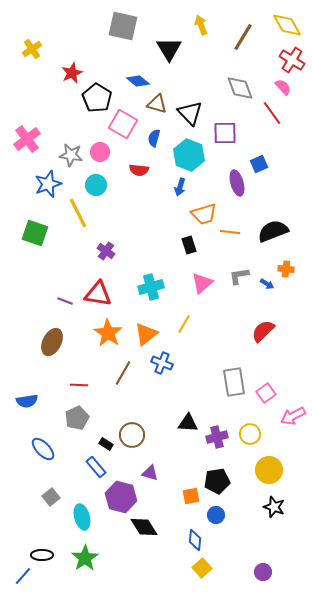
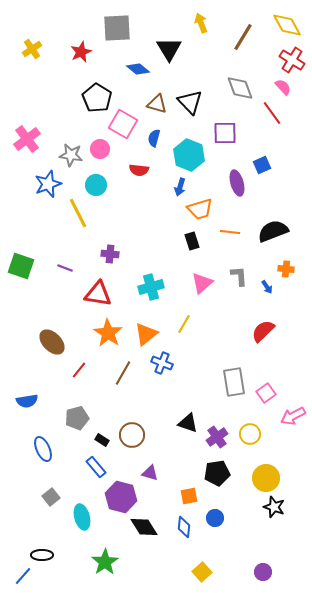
yellow arrow at (201, 25): moved 2 px up
gray square at (123, 26): moved 6 px left, 2 px down; rotated 16 degrees counterclockwise
red star at (72, 73): moved 9 px right, 21 px up
blue diamond at (138, 81): moved 12 px up
black triangle at (190, 113): moved 11 px up
pink circle at (100, 152): moved 3 px up
blue square at (259, 164): moved 3 px right, 1 px down
orange trapezoid at (204, 214): moved 4 px left, 5 px up
green square at (35, 233): moved 14 px left, 33 px down
black rectangle at (189, 245): moved 3 px right, 4 px up
purple cross at (106, 251): moved 4 px right, 3 px down; rotated 30 degrees counterclockwise
gray L-shape at (239, 276): rotated 95 degrees clockwise
blue arrow at (267, 284): moved 3 px down; rotated 24 degrees clockwise
purple line at (65, 301): moved 33 px up
brown ellipse at (52, 342): rotated 72 degrees counterclockwise
red line at (79, 385): moved 15 px up; rotated 54 degrees counterclockwise
gray pentagon at (77, 418): rotated 10 degrees clockwise
black triangle at (188, 423): rotated 15 degrees clockwise
purple cross at (217, 437): rotated 20 degrees counterclockwise
black rectangle at (106, 444): moved 4 px left, 4 px up
blue ellipse at (43, 449): rotated 20 degrees clockwise
yellow circle at (269, 470): moved 3 px left, 8 px down
black pentagon at (217, 481): moved 8 px up
orange square at (191, 496): moved 2 px left
blue circle at (216, 515): moved 1 px left, 3 px down
blue diamond at (195, 540): moved 11 px left, 13 px up
green star at (85, 558): moved 20 px right, 4 px down
yellow square at (202, 568): moved 4 px down
